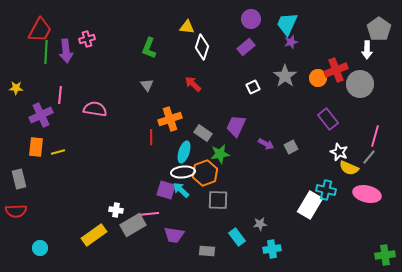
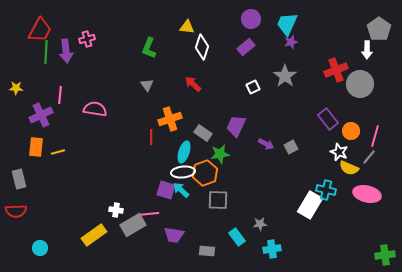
orange circle at (318, 78): moved 33 px right, 53 px down
